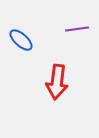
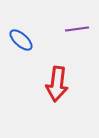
red arrow: moved 2 px down
